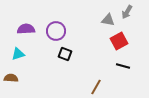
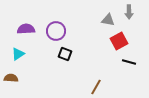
gray arrow: moved 2 px right; rotated 32 degrees counterclockwise
cyan triangle: rotated 16 degrees counterclockwise
black line: moved 6 px right, 4 px up
